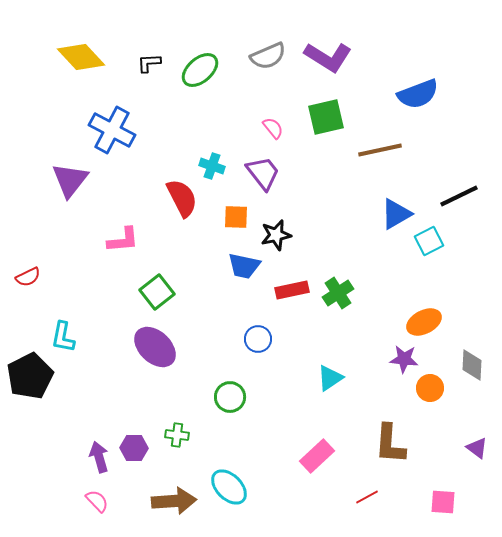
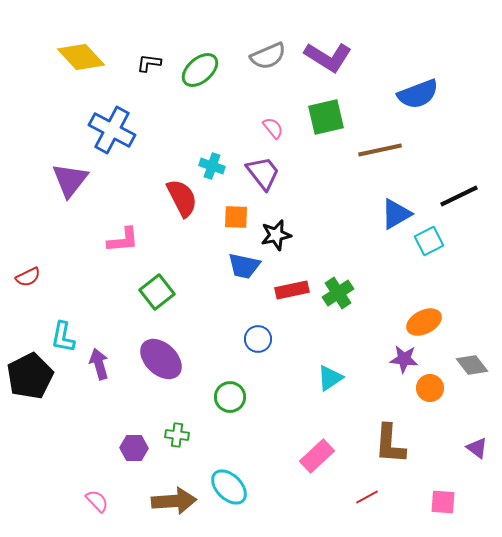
black L-shape at (149, 63): rotated 10 degrees clockwise
purple ellipse at (155, 347): moved 6 px right, 12 px down
gray diamond at (472, 365): rotated 40 degrees counterclockwise
purple arrow at (99, 457): moved 93 px up
